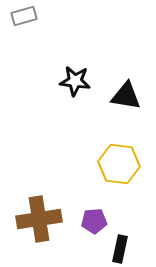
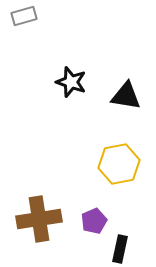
black star: moved 4 px left, 1 px down; rotated 12 degrees clockwise
yellow hexagon: rotated 18 degrees counterclockwise
purple pentagon: rotated 20 degrees counterclockwise
